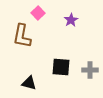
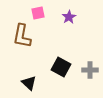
pink square: rotated 32 degrees clockwise
purple star: moved 2 px left, 3 px up
black square: rotated 24 degrees clockwise
black triangle: rotated 28 degrees clockwise
